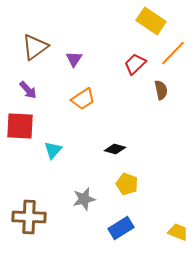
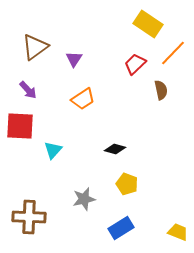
yellow rectangle: moved 3 px left, 3 px down
